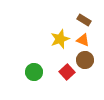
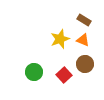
brown circle: moved 4 px down
red square: moved 3 px left, 3 px down
